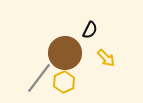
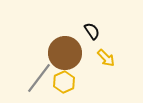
black semicircle: moved 2 px right, 1 px down; rotated 60 degrees counterclockwise
